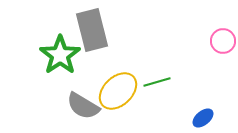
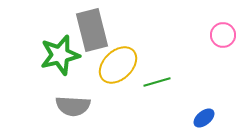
pink circle: moved 6 px up
green star: rotated 21 degrees clockwise
yellow ellipse: moved 26 px up
gray semicircle: moved 10 px left; rotated 28 degrees counterclockwise
blue ellipse: moved 1 px right
